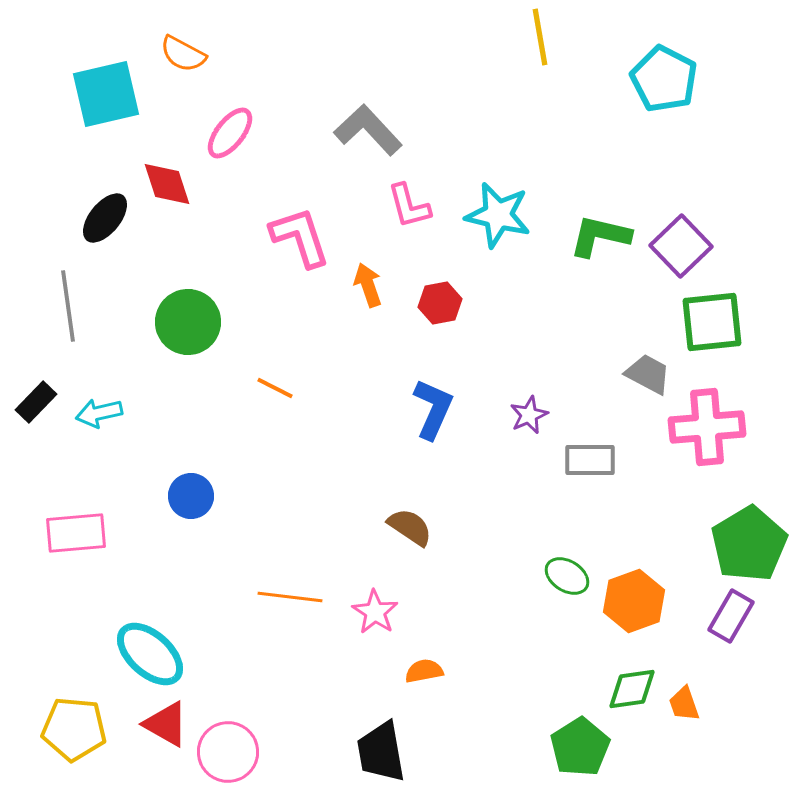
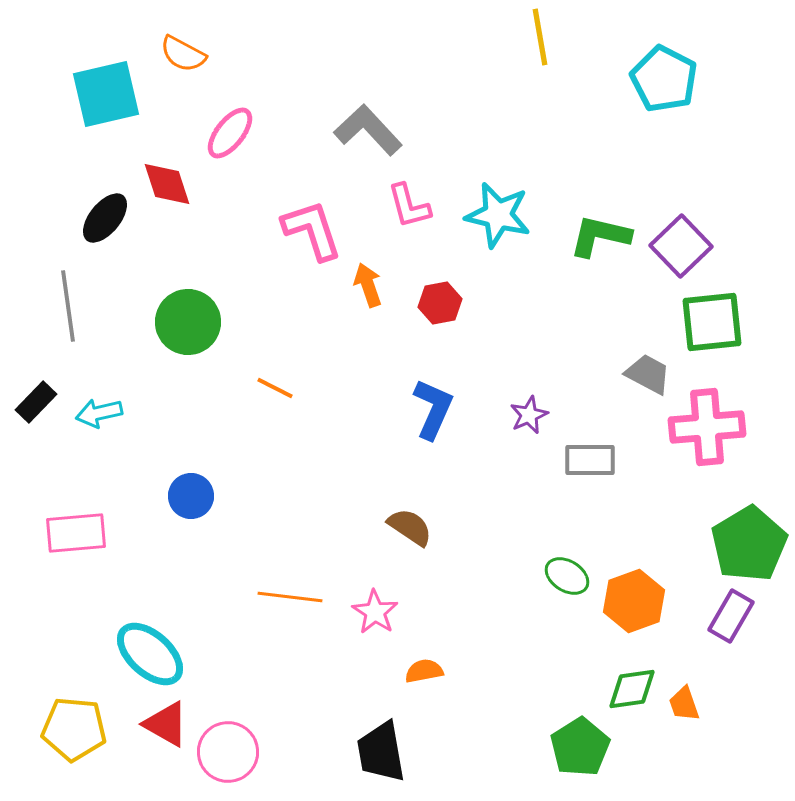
pink L-shape at (300, 237): moved 12 px right, 7 px up
